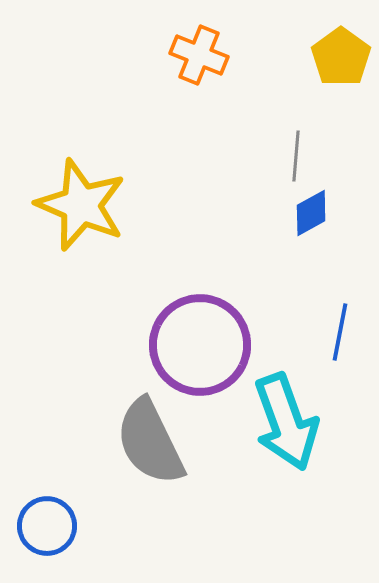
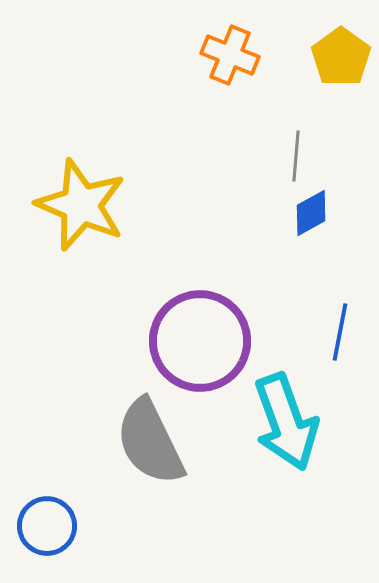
orange cross: moved 31 px right
purple circle: moved 4 px up
